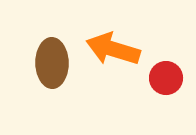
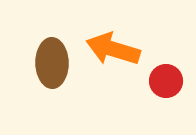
red circle: moved 3 px down
